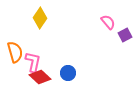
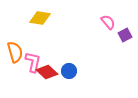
yellow diamond: rotated 65 degrees clockwise
blue circle: moved 1 px right, 2 px up
red diamond: moved 7 px right, 5 px up
